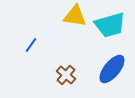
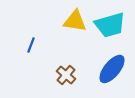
yellow triangle: moved 5 px down
blue line: rotated 14 degrees counterclockwise
